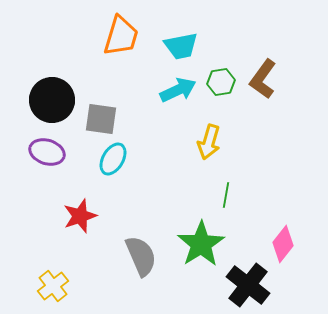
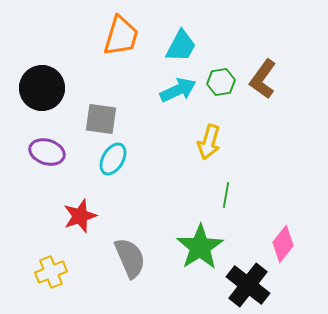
cyan trapezoid: rotated 51 degrees counterclockwise
black circle: moved 10 px left, 12 px up
green star: moved 1 px left, 3 px down
gray semicircle: moved 11 px left, 2 px down
yellow cross: moved 2 px left, 14 px up; rotated 16 degrees clockwise
